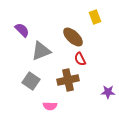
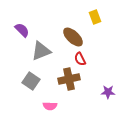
brown cross: moved 1 px right, 1 px up
